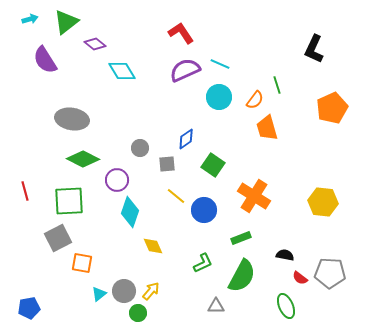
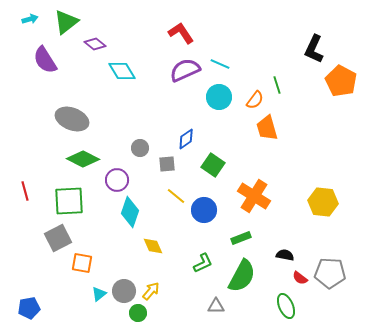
orange pentagon at (332, 108): moved 9 px right, 27 px up; rotated 20 degrees counterclockwise
gray ellipse at (72, 119): rotated 12 degrees clockwise
